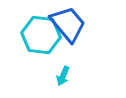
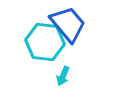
cyan hexagon: moved 4 px right, 7 px down
